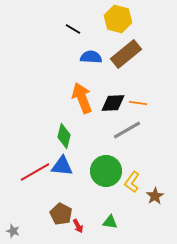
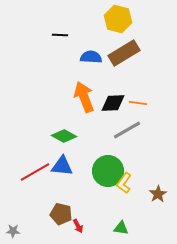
black line: moved 13 px left, 6 px down; rotated 28 degrees counterclockwise
brown rectangle: moved 2 px left, 1 px up; rotated 8 degrees clockwise
orange arrow: moved 2 px right, 1 px up
green diamond: rotated 75 degrees counterclockwise
green circle: moved 2 px right
yellow L-shape: moved 8 px left, 1 px down
brown star: moved 3 px right, 2 px up
brown pentagon: rotated 15 degrees counterclockwise
green triangle: moved 11 px right, 6 px down
gray star: rotated 16 degrees counterclockwise
